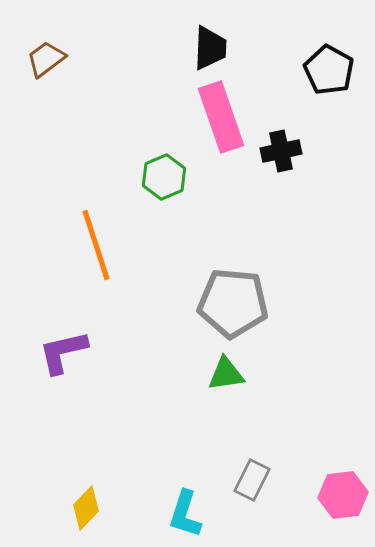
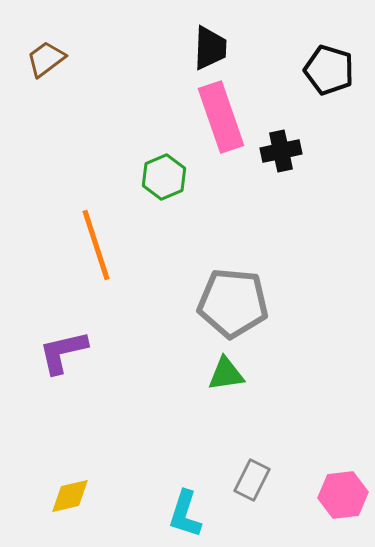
black pentagon: rotated 12 degrees counterclockwise
yellow diamond: moved 16 px left, 12 px up; rotated 33 degrees clockwise
